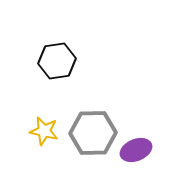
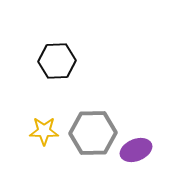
black hexagon: rotated 6 degrees clockwise
yellow star: rotated 12 degrees counterclockwise
